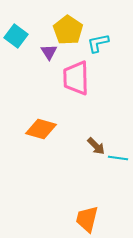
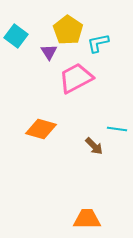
pink trapezoid: rotated 63 degrees clockwise
brown arrow: moved 2 px left
cyan line: moved 1 px left, 29 px up
orange trapezoid: rotated 76 degrees clockwise
